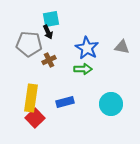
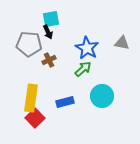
gray triangle: moved 4 px up
green arrow: rotated 42 degrees counterclockwise
cyan circle: moved 9 px left, 8 px up
